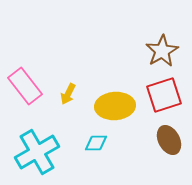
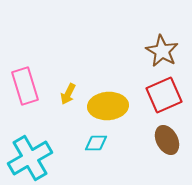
brown star: rotated 12 degrees counterclockwise
pink rectangle: rotated 21 degrees clockwise
red square: rotated 6 degrees counterclockwise
yellow ellipse: moved 7 px left
brown ellipse: moved 2 px left
cyan cross: moved 7 px left, 6 px down
